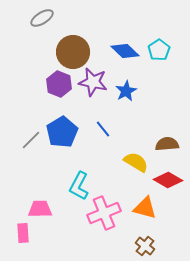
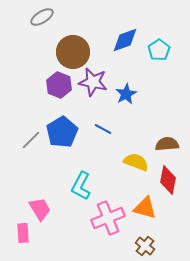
gray ellipse: moved 1 px up
blue diamond: moved 11 px up; rotated 64 degrees counterclockwise
purple hexagon: moved 1 px down
blue star: moved 3 px down
blue line: rotated 24 degrees counterclockwise
yellow semicircle: rotated 10 degrees counterclockwise
red diamond: rotated 72 degrees clockwise
cyan L-shape: moved 2 px right
pink trapezoid: rotated 60 degrees clockwise
pink cross: moved 4 px right, 5 px down
